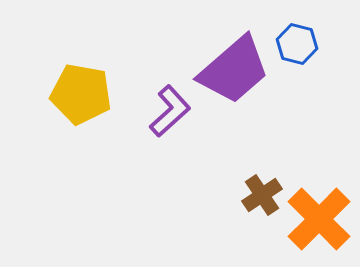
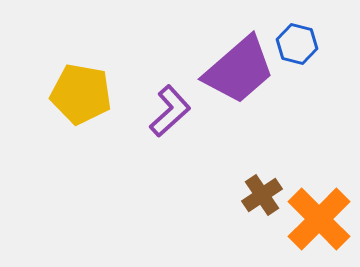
purple trapezoid: moved 5 px right
